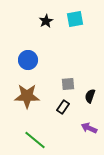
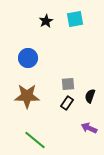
blue circle: moved 2 px up
black rectangle: moved 4 px right, 4 px up
